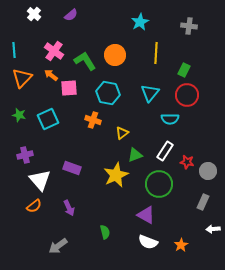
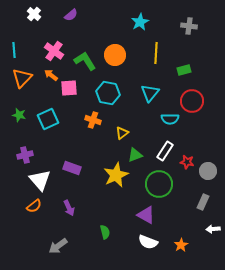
green rectangle: rotated 48 degrees clockwise
red circle: moved 5 px right, 6 px down
